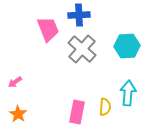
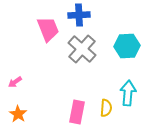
yellow semicircle: moved 1 px right, 1 px down
